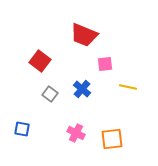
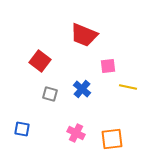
pink square: moved 3 px right, 2 px down
gray square: rotated 21 degrees counterclockwise
